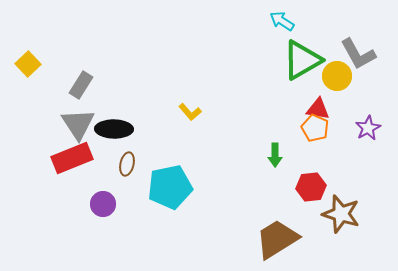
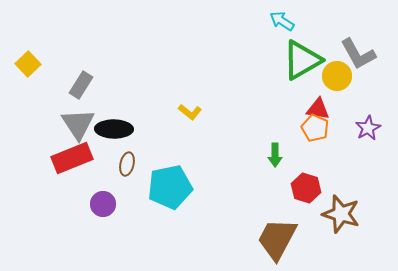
yellow L-shape: rotated 10 degrees counterclockwise
red hexagon: moved 5 px left, 1 px down; rotated 24 degrees clockwise
brown trapezoid: rotated 30 degrees counterclockwise
